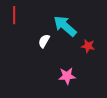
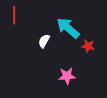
cyan arrow: moved 3 px right, 2 px down
